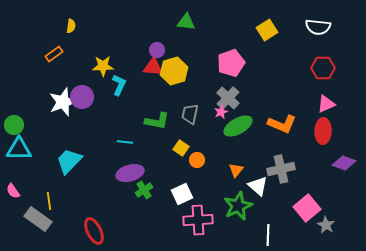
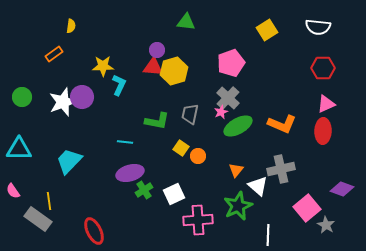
green circle at (14, 125): moved 8 px right, 28 px up
orange circle at (197, 160): moved 1 px right, 4 px up
purple diamond at (344, 163): moved 2 px left, 26 px down
white square at (182, 194): moved 8 px left
